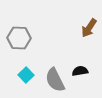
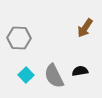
brown arrow: moved 4 px left
gray semicircle: moved 1 px left, 4 px up
